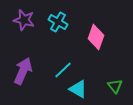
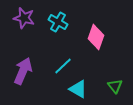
purple star: moved 2 px up
cyan line: moved 4 px up
